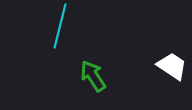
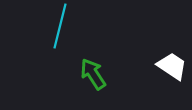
green arrow: moved 2 px up
